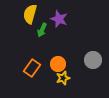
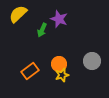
yellow semicircle: moved 12 px left; rotated 30 degrees clockwise
gray circle: moved 1 px left, 1 px down
orange circle: moved 1 px right
orange rectangle: moved 2 px left, 3 px down; rotated 18 degrees clockwise
yellow star: moved 1 px left, 3 px up
